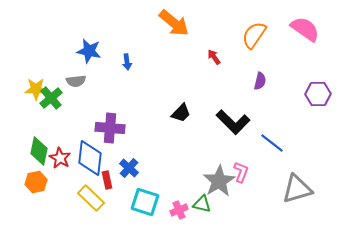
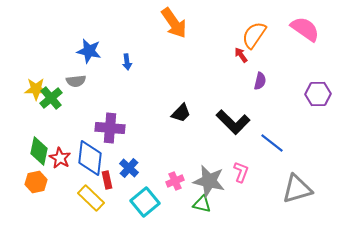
orange arrow: rotated 16 degrees clockwise
red arrow: moved 27 px right, 2 px up
gray star: moved 10 px left; rotated 28 degrees counterclockwise
cyan square: rotated 32 degrees clockwise
pink cross: moved 4 px left, 29 px up
